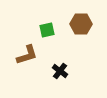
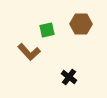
brown L-shape: moved 2 px right, 3 px up; rotated 65 degrees clockwise
black cross: moved 9 px right, 6 px down
